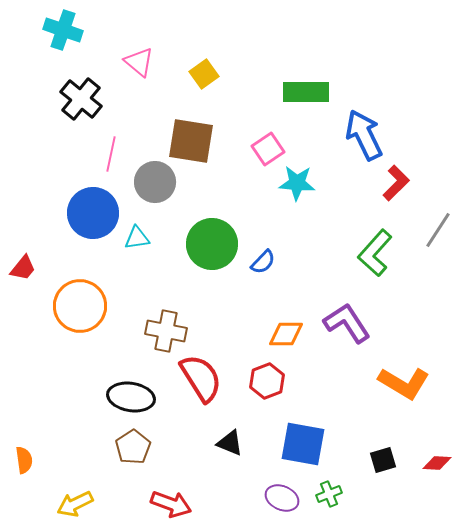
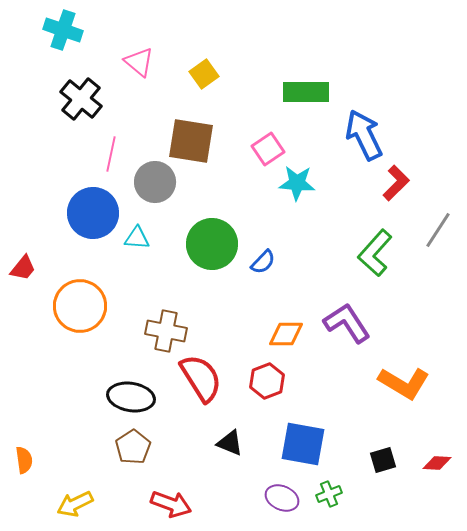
cyan triangle: rotated 12 degrees clockwise
